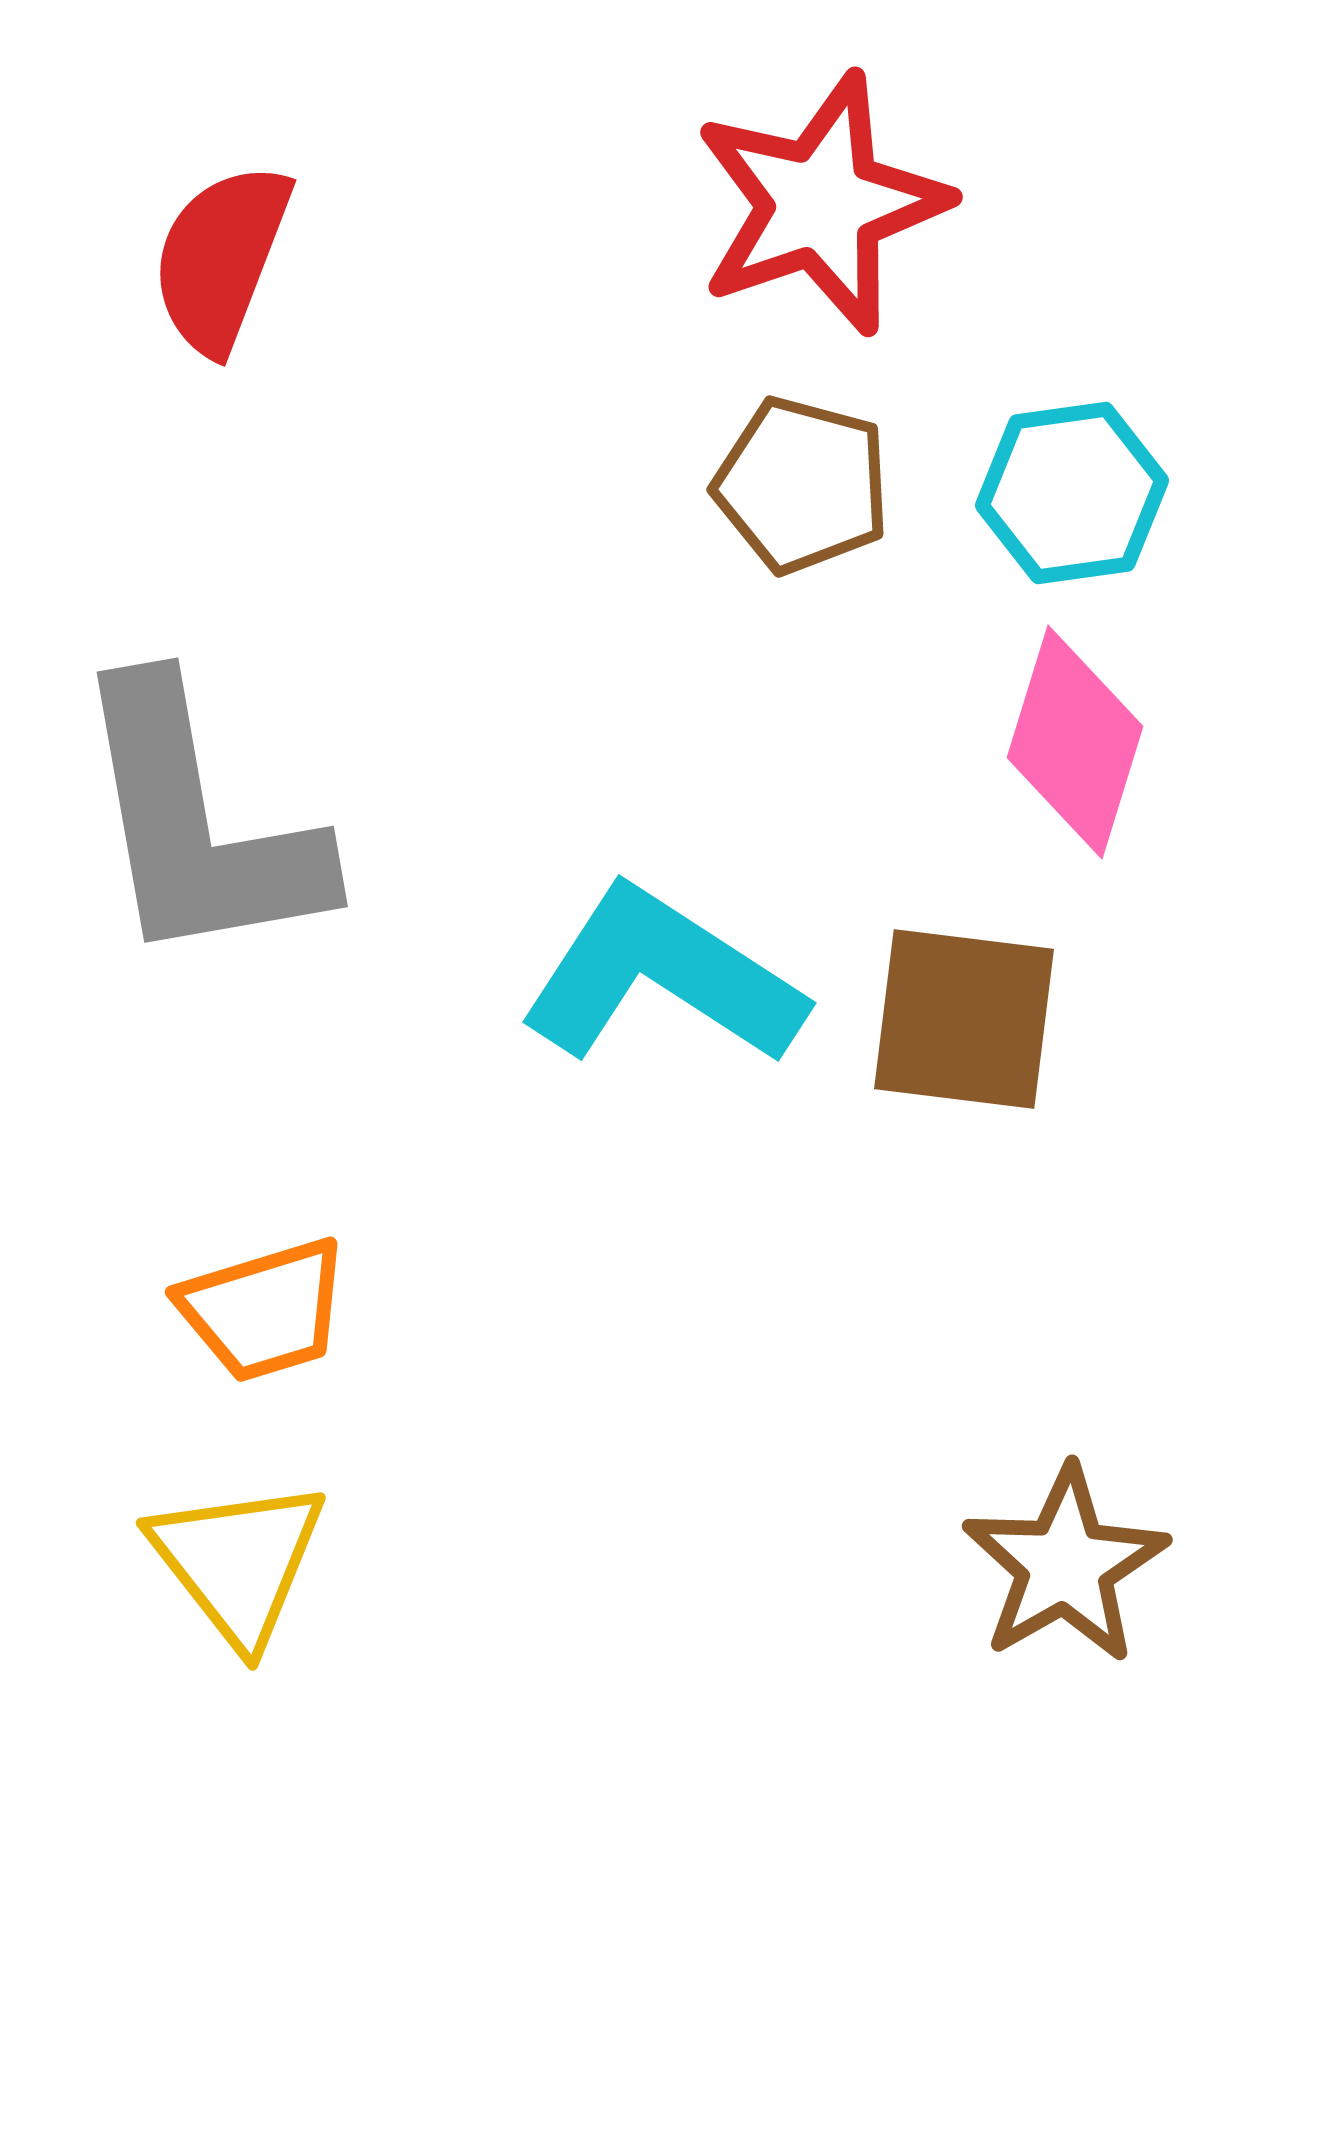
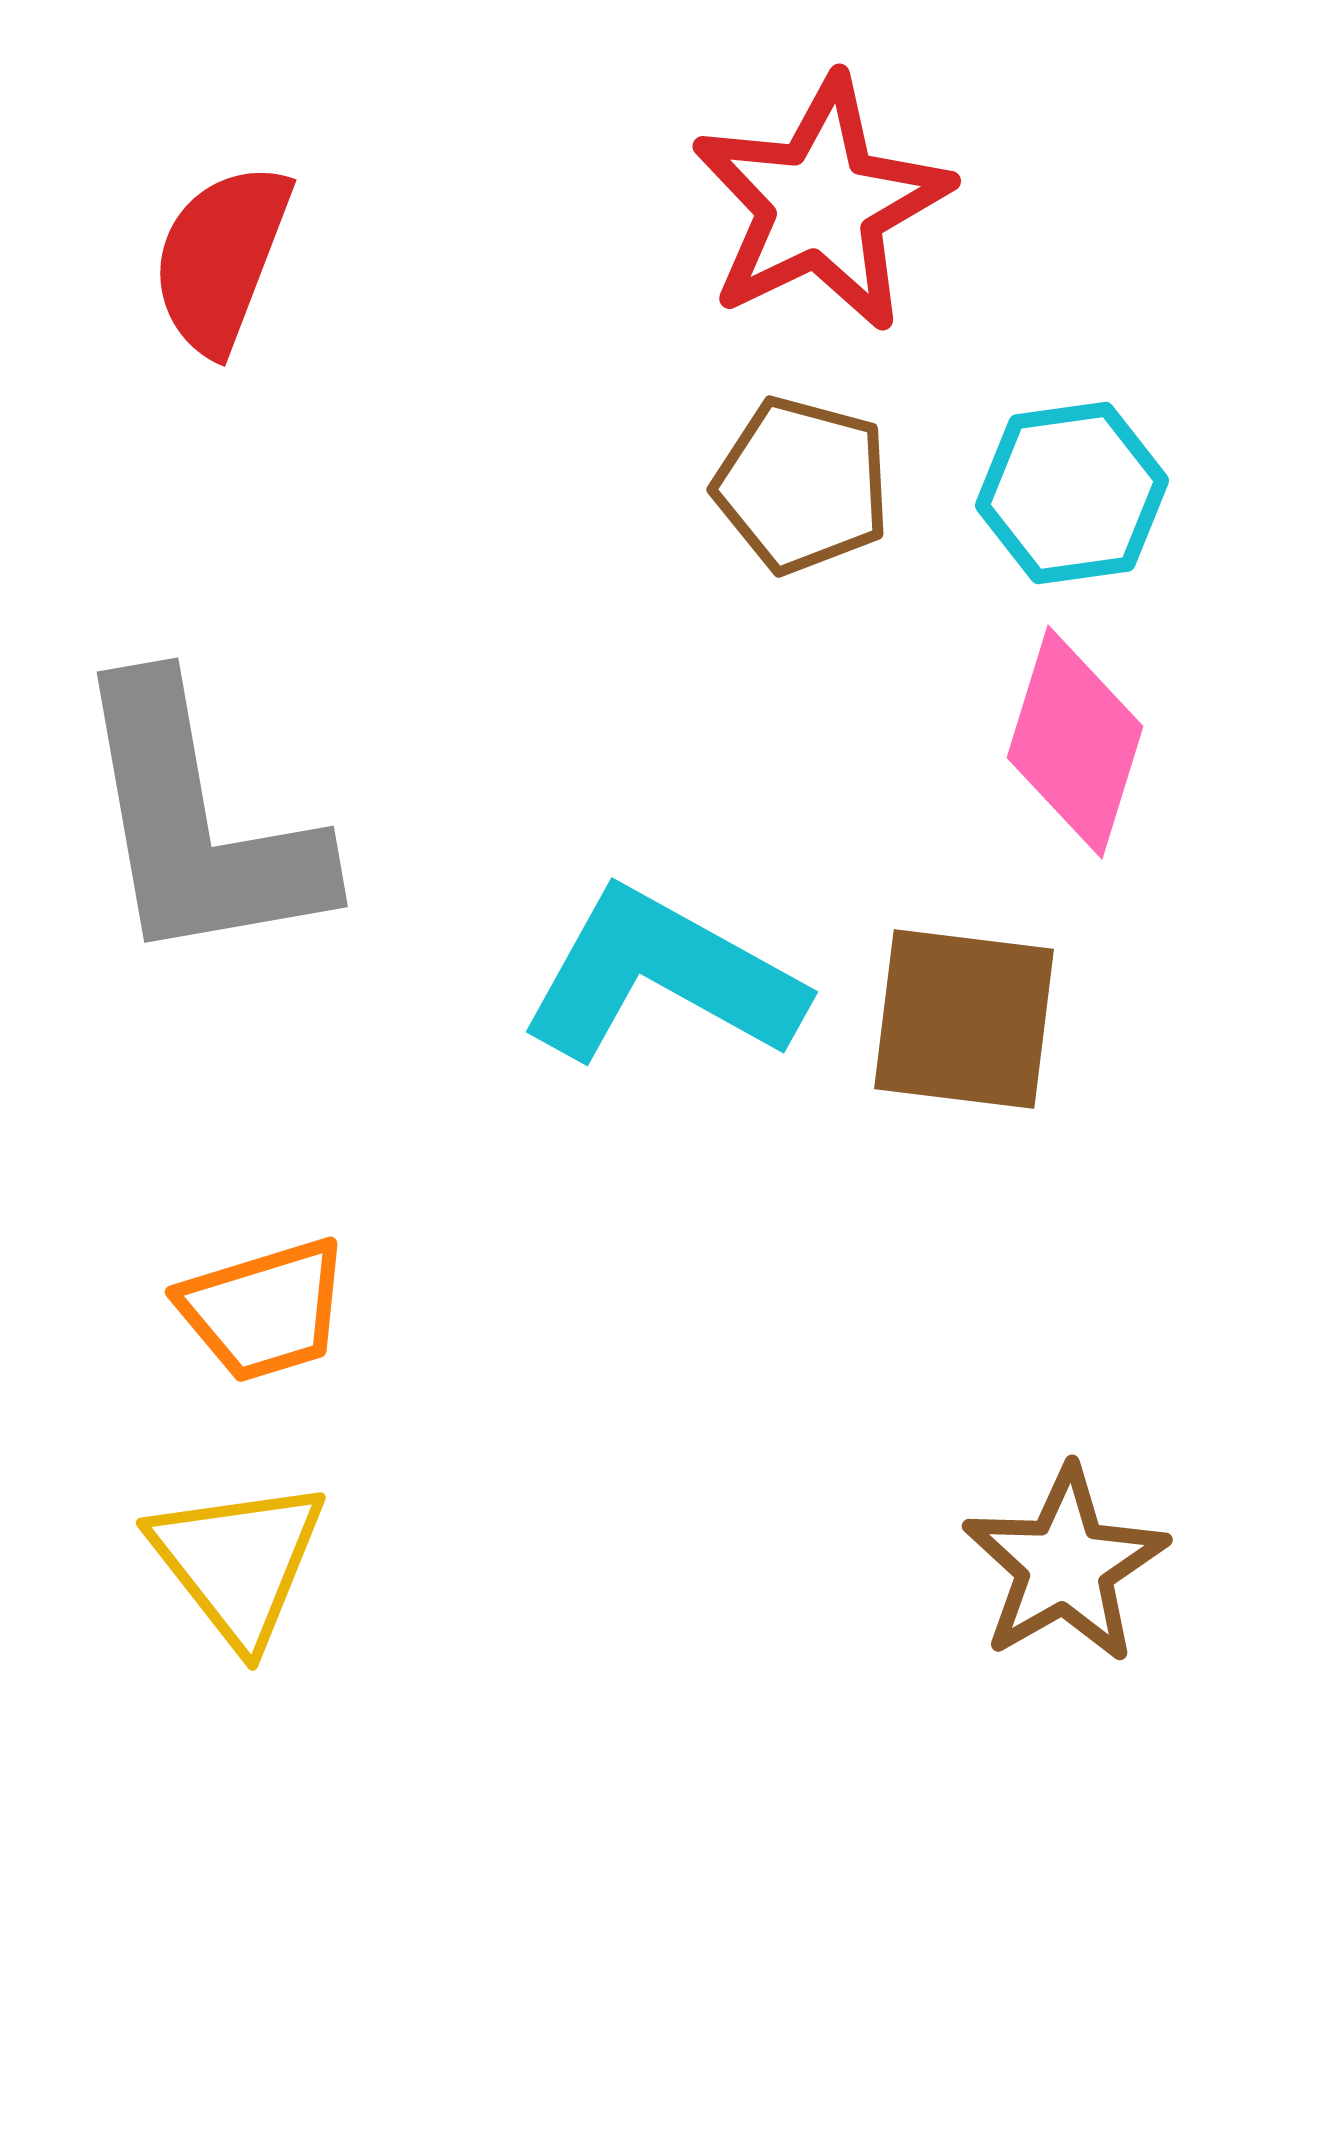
red star: rotated 7 degrees counterclockwise
cyan L-shape: rotated 4 degrees counterclockwise
